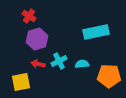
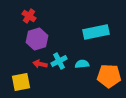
red arrow: moved 2 px right
